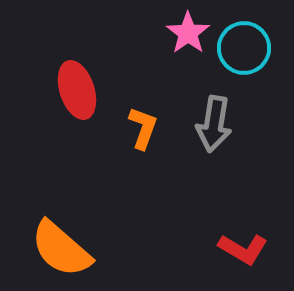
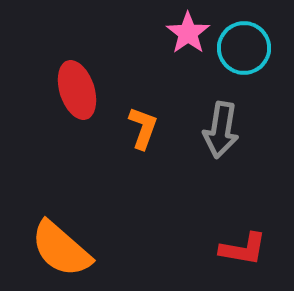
gray arrow: moved 7 px right, 6 px down
red L-shape: rotated 21 degrees counterclockwise
